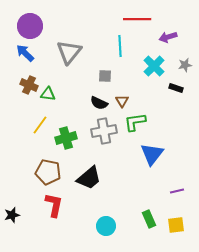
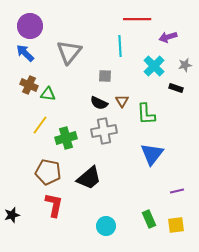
green L-shape: moved 11 px right, 8 px up; rotated 85 degrees counterclockwise
